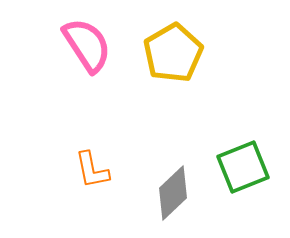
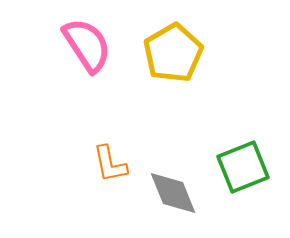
orange L-shape: moved 18 px right, 6 px up
gray diamond: rotated 68 degrees counterclockwise
